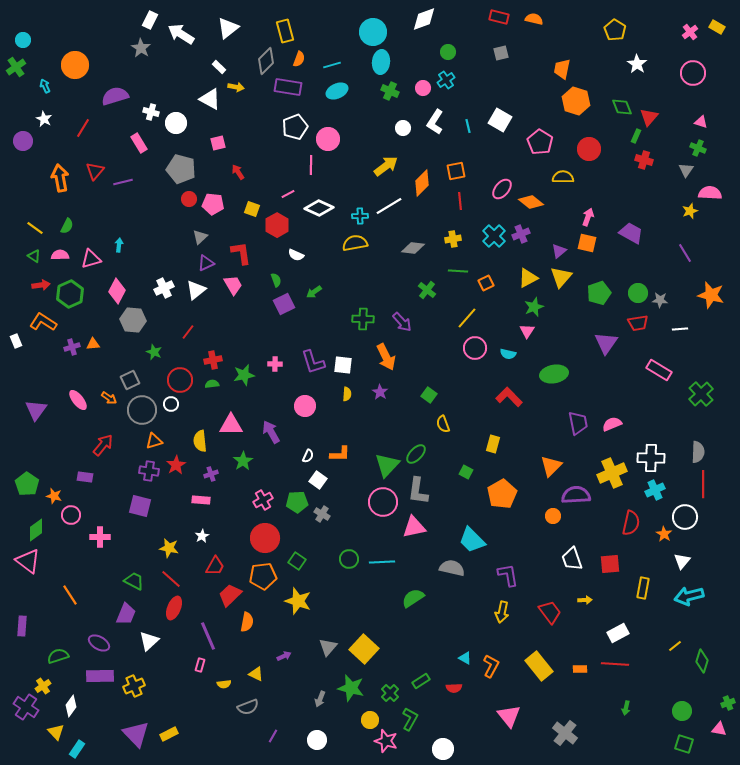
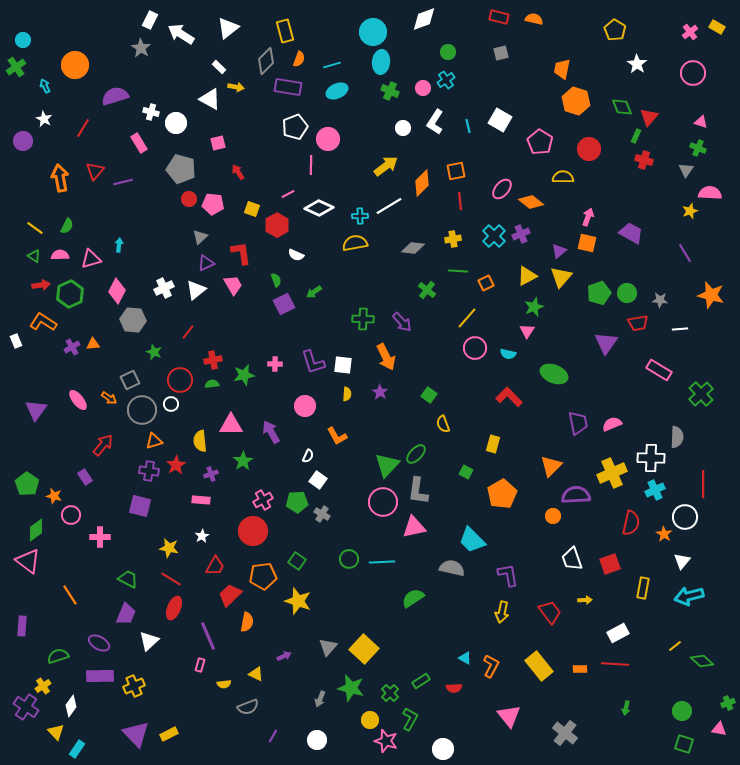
yellow triangle at (528, 278): moved 1 px left, 2 px up
green circle at (638, 293): moved 11 px left
purple cross at (72, 347): rotated 14 degrees counterclockwise
green ellipse at (554, 374): rotated 32 degrees clockwise
gray semicircle at (698, 452): moved 21 px left, 15 px up
orange L-shape at (340, 454): moved 3 px left, 18 px up; rotated 60 degrees clockwise
purple rectangle at (85, 477): rotated 49 degrees clockwise
red circle at (265, 538): moved 12 px left, 7 px up
red square at (610, 564): rotated 15 degrees counterclockwise
red line at (171, 579): rotated 10 degrees counterclockwise
green trapezoid at (134, 581): moved 6 px left, 2 px up
green diamond at (702, 661): rotated 65 degrees counterclockwise
